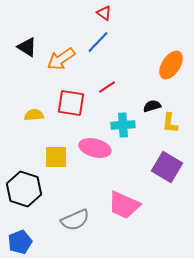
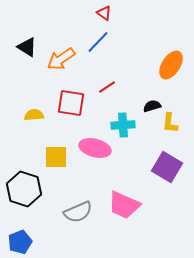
gray semicircle: moved 3 px right, 8 px up
